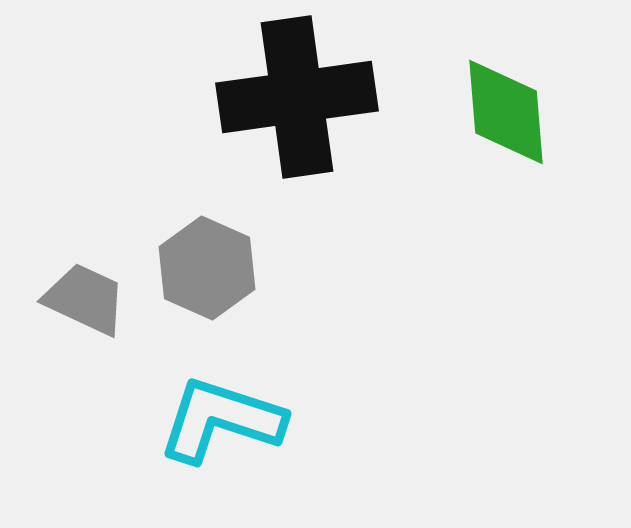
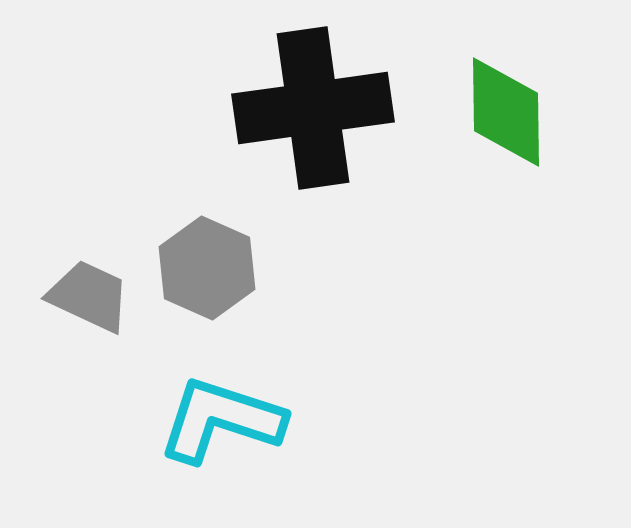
black cross: moved 16 px right, 11 px down
green diamond: rotated 4 degrees clockwise
gray trapezoid: moved 4 px right, 3 px up
